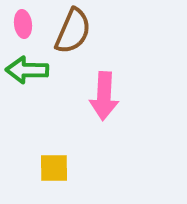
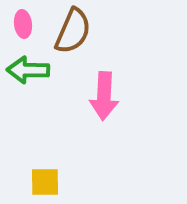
green arrow: moved 1 px right
yellow square: moved 9 px left, 14 px down
